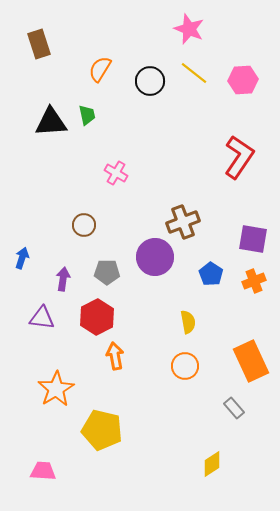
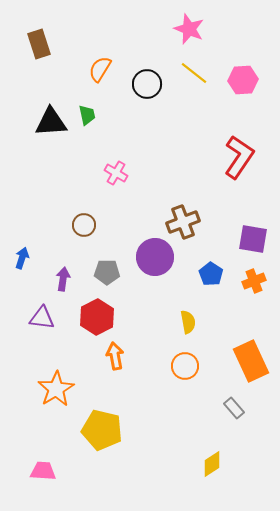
black circle: moved 3 px left, 3 px down
